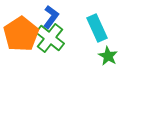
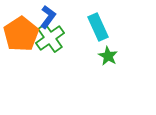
blue L-shape: moved 3 px left
cyan rectangle: moved 1 px right, 1 px up
green cross: rotated 16 degrees clockwise
